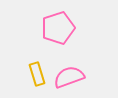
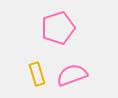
pink semicircle: moved 3 px right, 2 px up
